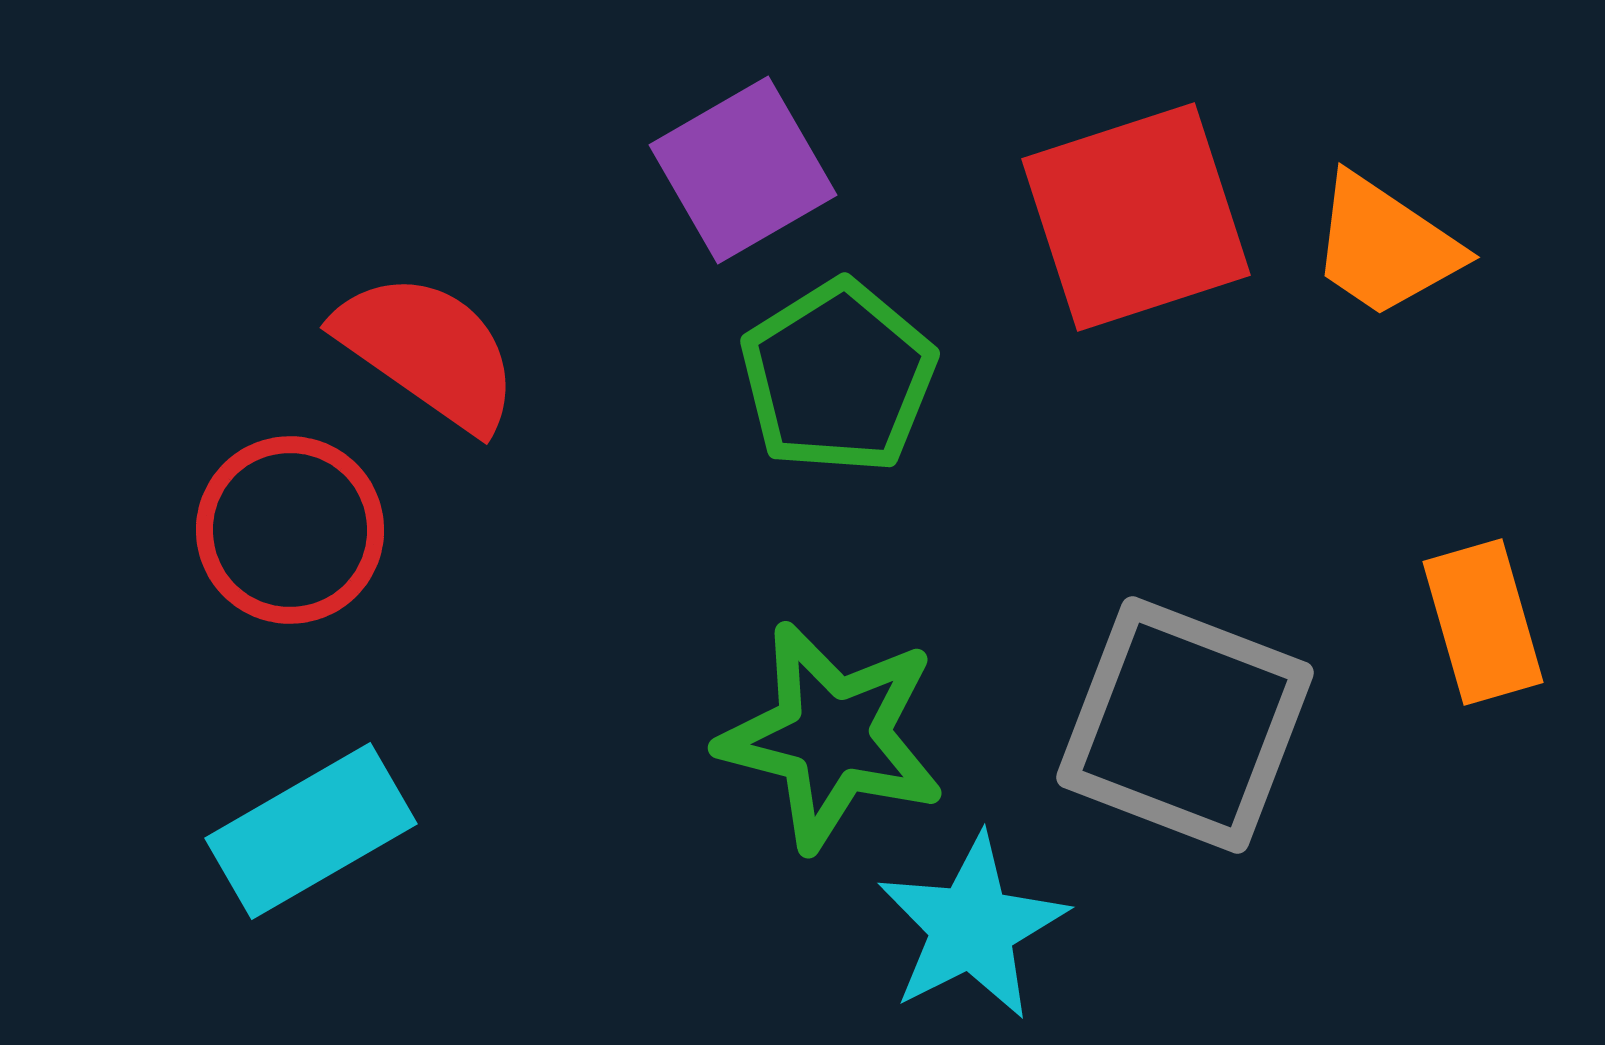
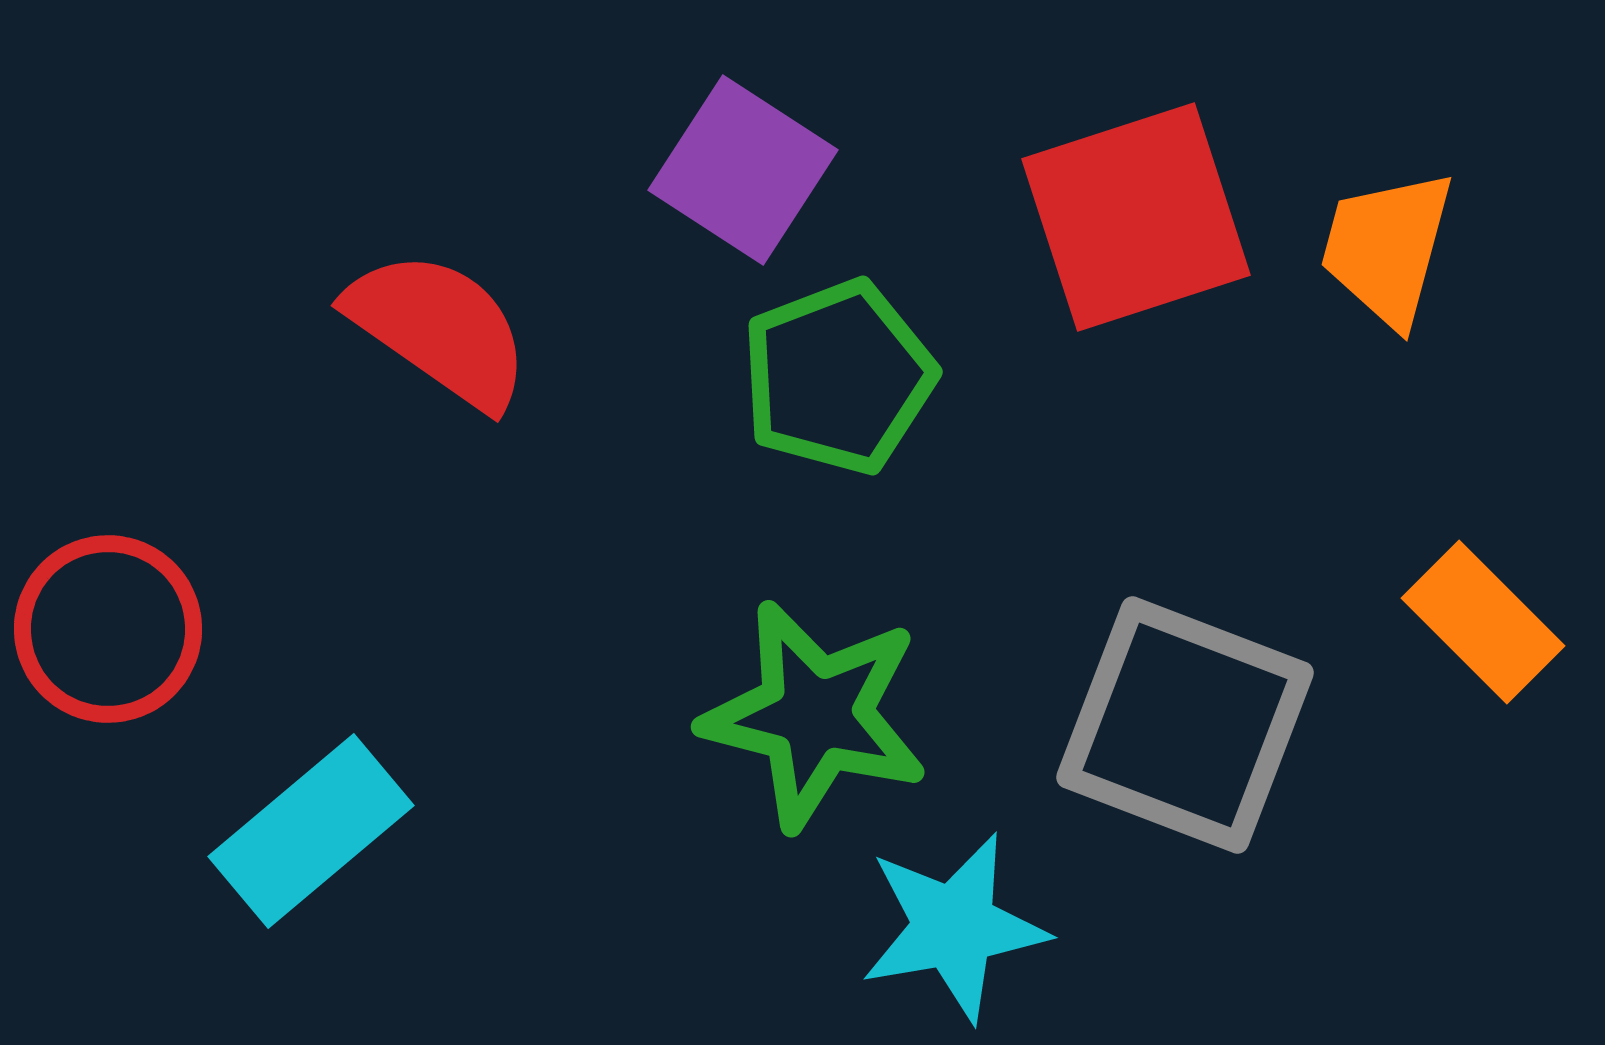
purple square: rotated 27 degrees counterclockwise
orange trapezoid: moved 2 px right, 2 px down; rotated 71 degrees clockwise
red semicircle: moved 11 px right, 22 px up
green pentagon: rotated 11 degrees clockwise
red circle: moved 182 px left, 99 px down
orange rectangle: rotated 29 degrees counterclockwise
green star: moved 17 px left, 21 px up
cyan rectangle: rotated 10 degrees counterclockwise
cyan star: moved 18 px left; rotated 17 degrees clockwise
